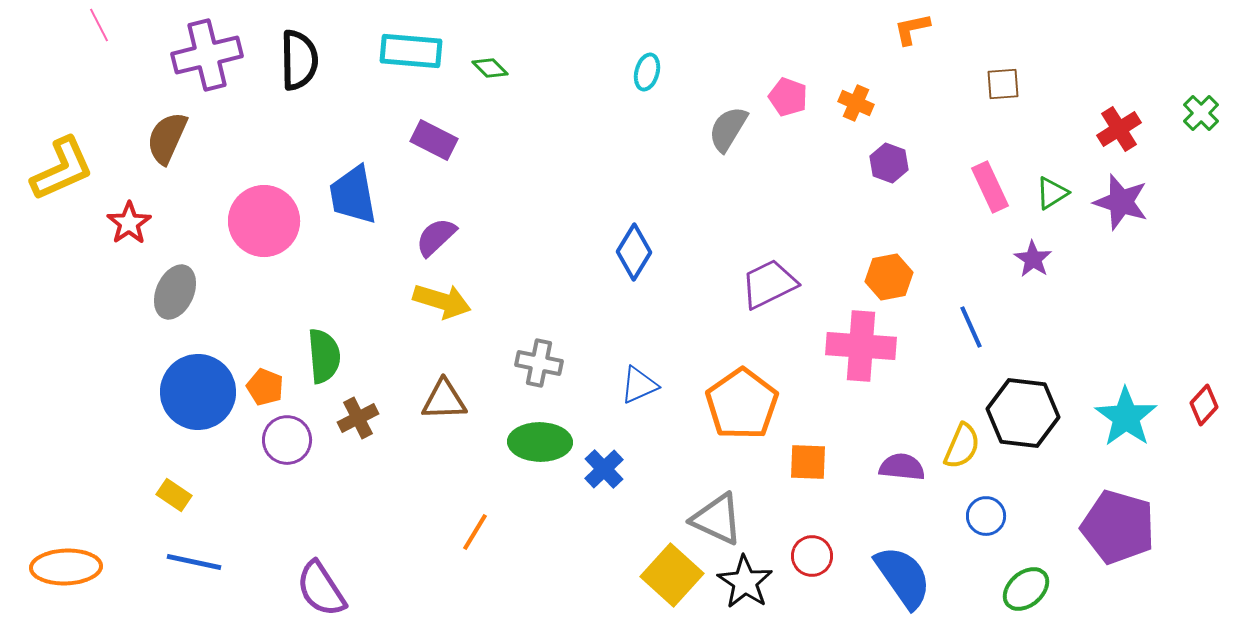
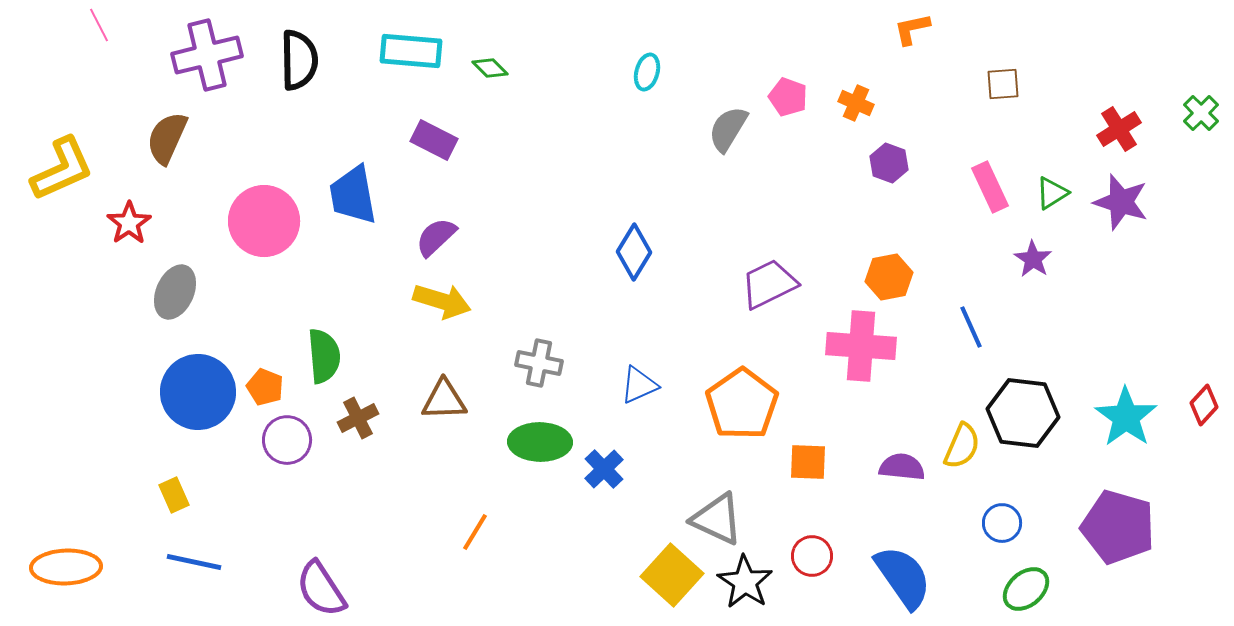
yellow rectangle at (174, 495): rotated 32 degrees clockwise
blue circle at (986, 516): moved 16 px right, 7 px down
